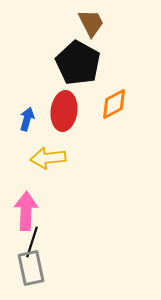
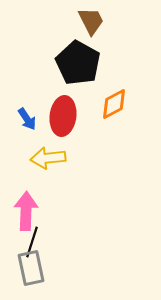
brown trapezoid: moved 2 px up
red ellipse: moved 1 px left, 5 px down
blue arrow: rotated 130 degrees clockwise
